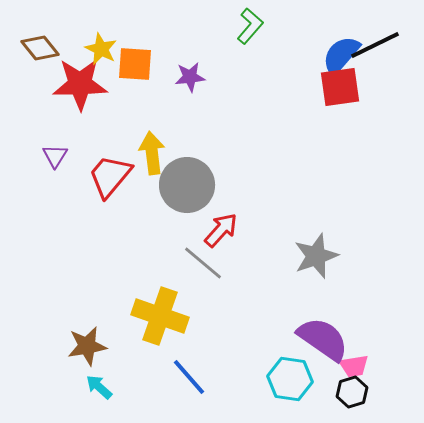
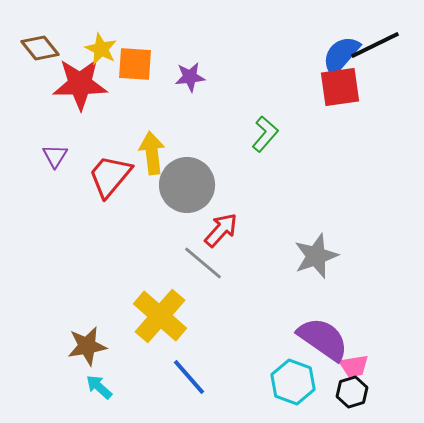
green L-shape: moved 15 px right, 108 px down
yellow cross: rotated 22 degrees clockwise
cyan hexagon: moved 3 px right, 3 px down; rotated 12 degrees clockwise
